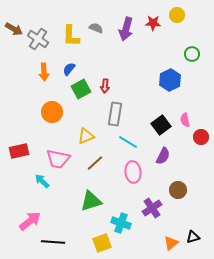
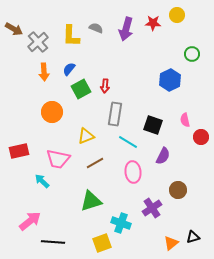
gray cross: moved 3 px down; rotated 15 degrees clockwise
black square: moved 8 px left; rotated 36 degrees counterclockwise
brown line: rotated 12 degrees clockwise
